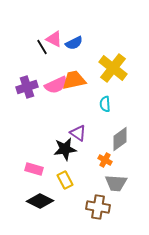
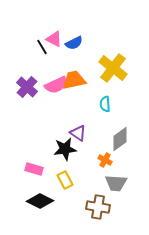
purple cross: rotated 30 degrees counterclockwise
